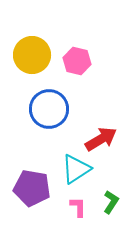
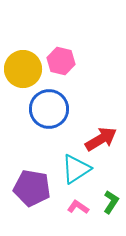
yellow circle: moved 9 px left, 14 px down
pink hexagon: moved 16 px left
pink L-shape: rotated 55 degrees counterclockwise
